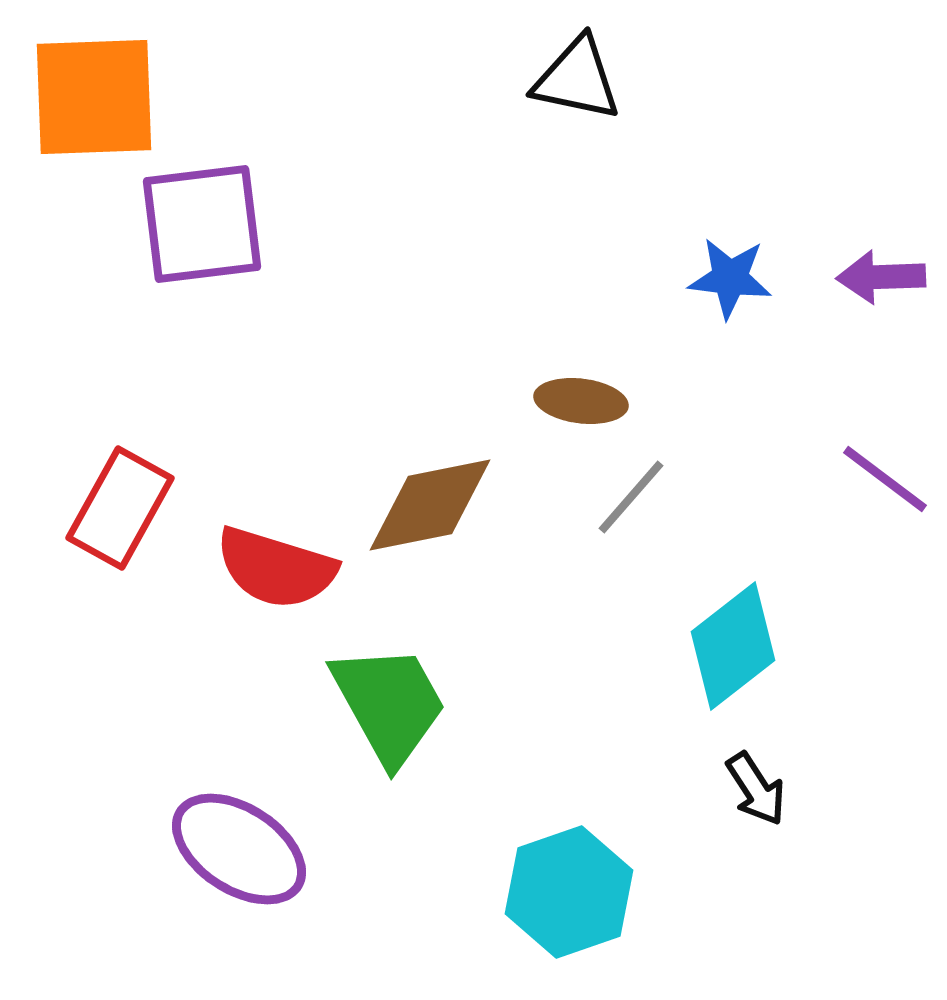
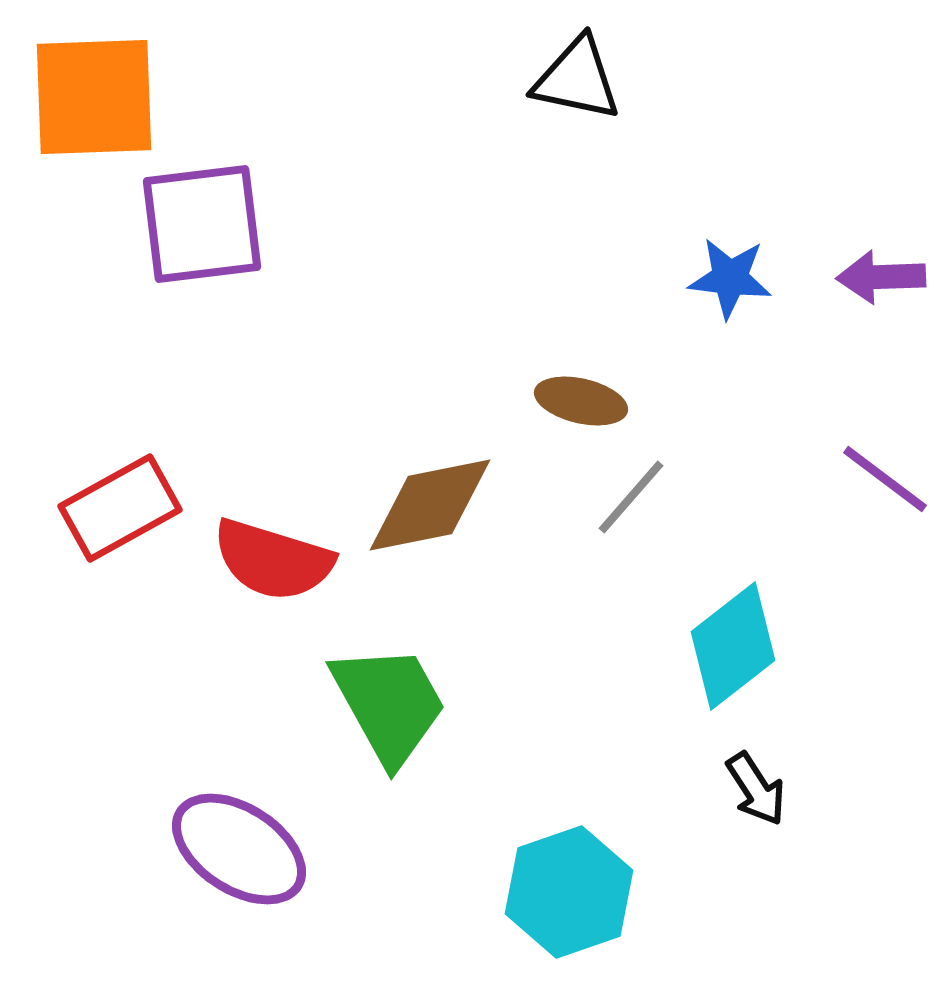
brown ellipse: rotated 6 degrees clockwise
red rectangle: rotated 32 degrees clockwise
red semicircle: moved 3 px left, 8 px up
